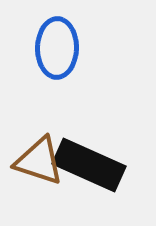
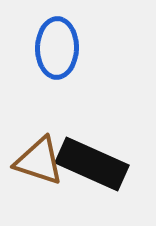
black rectangle: moved 3 px right, 1 px up
